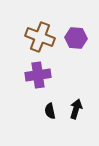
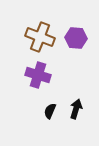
purple cross: rotated 25 degrees clockwise
black semicircle: rotated 35 degrees clockwise
